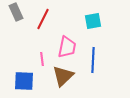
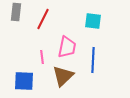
gray rectangle: rotated 30 degrees clockwise
cyan square: rotated 18 degrees clockwise
pink line: moved 2 px up
